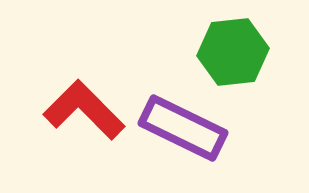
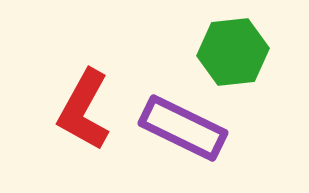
red L-shape: rotated 106 degrees counterclockwise
